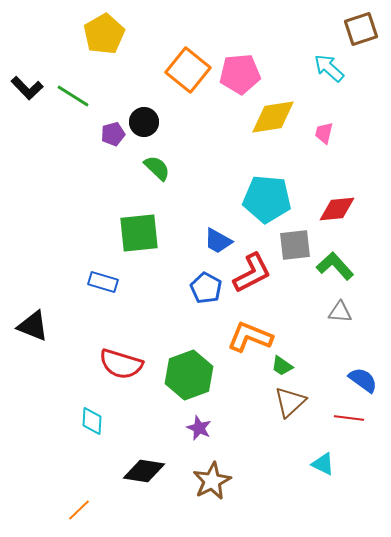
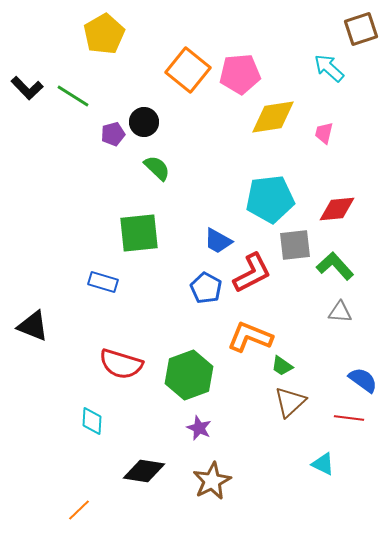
cyan pentagon: moved 3 px right; rotated 12 degrees counterclockwise
